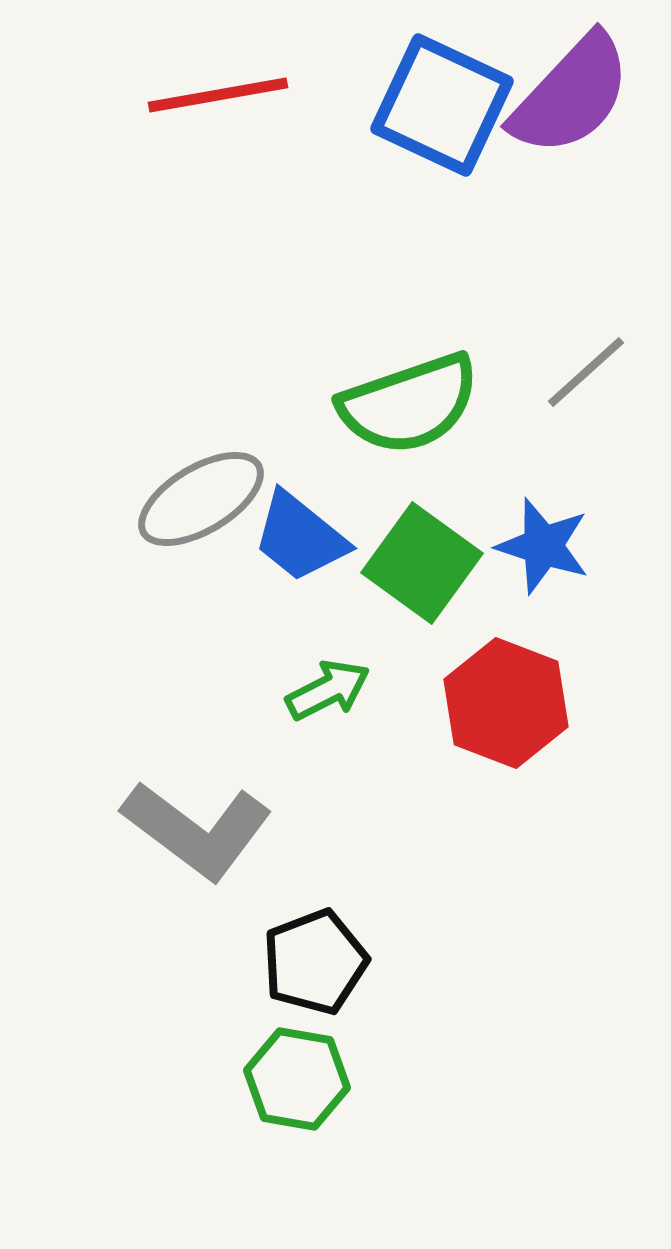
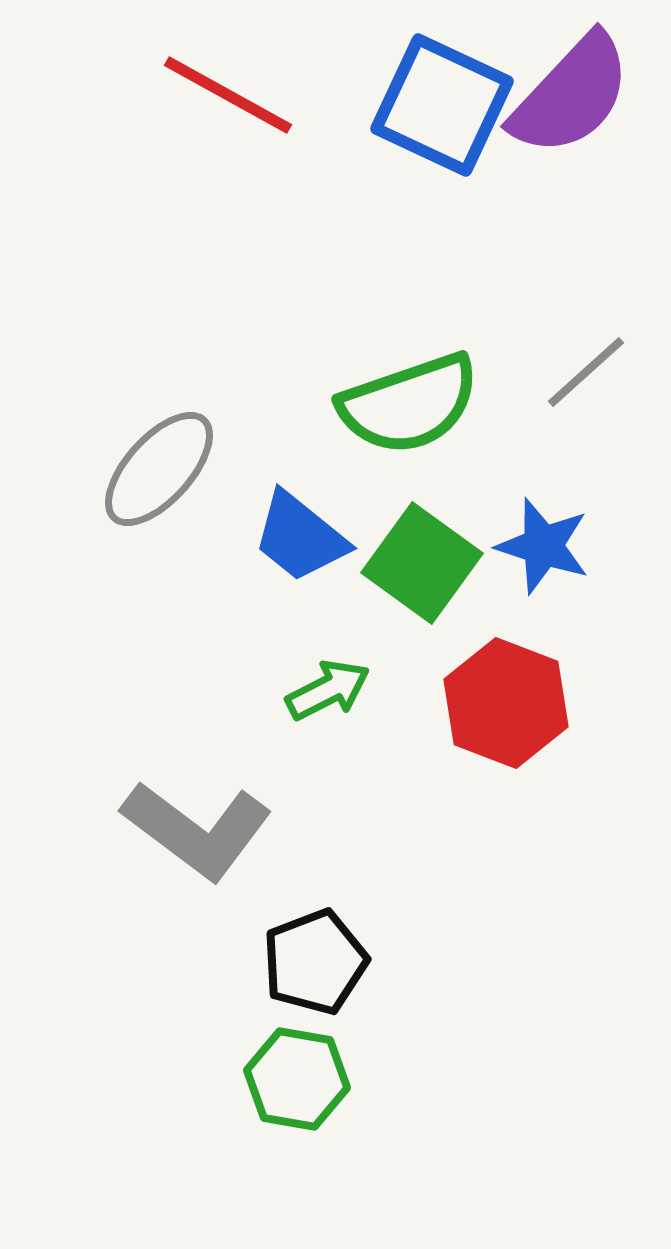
red line: moved 10 px right; rotated 39 degrees clockwise
gray ellipse: moved 42 px left, 30 px up; rotated 17 degrees counterclockwise
